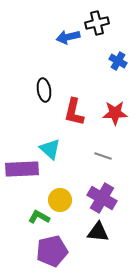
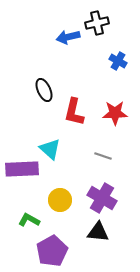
black ellipse: rotated 15 degrees counterclockwise
green L-shape: moved 10 px left, 3 px down
purple pentagon: rotated 16 degrees counterclockwise
